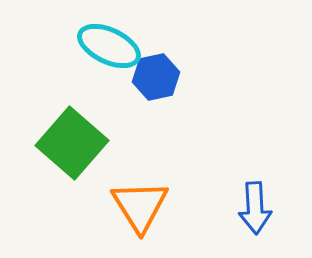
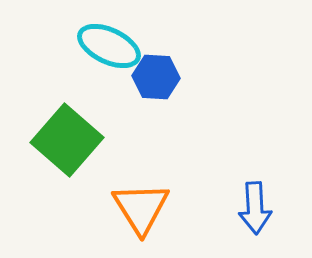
blue hexagon: rotated 15 degrees clockwise
green square: moved 5 px left, 3 px up
orange triangle: moved 1 px right, 2 px down
